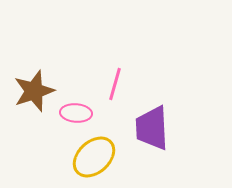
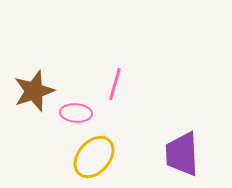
purple trapezoid: moved 30 px right, 26 px down
yellow ellipse: rotated 6 degrees counterclockwise
